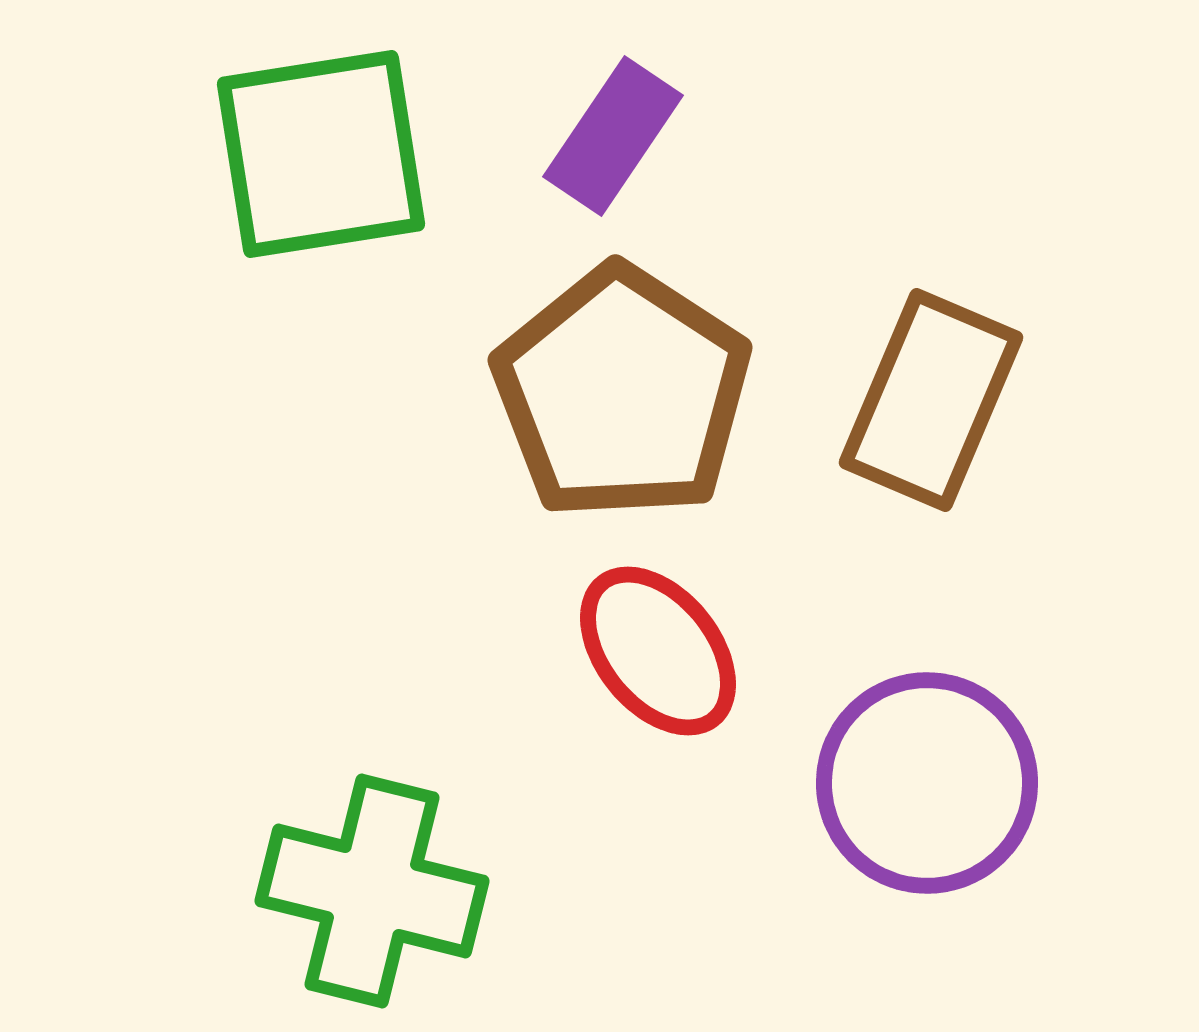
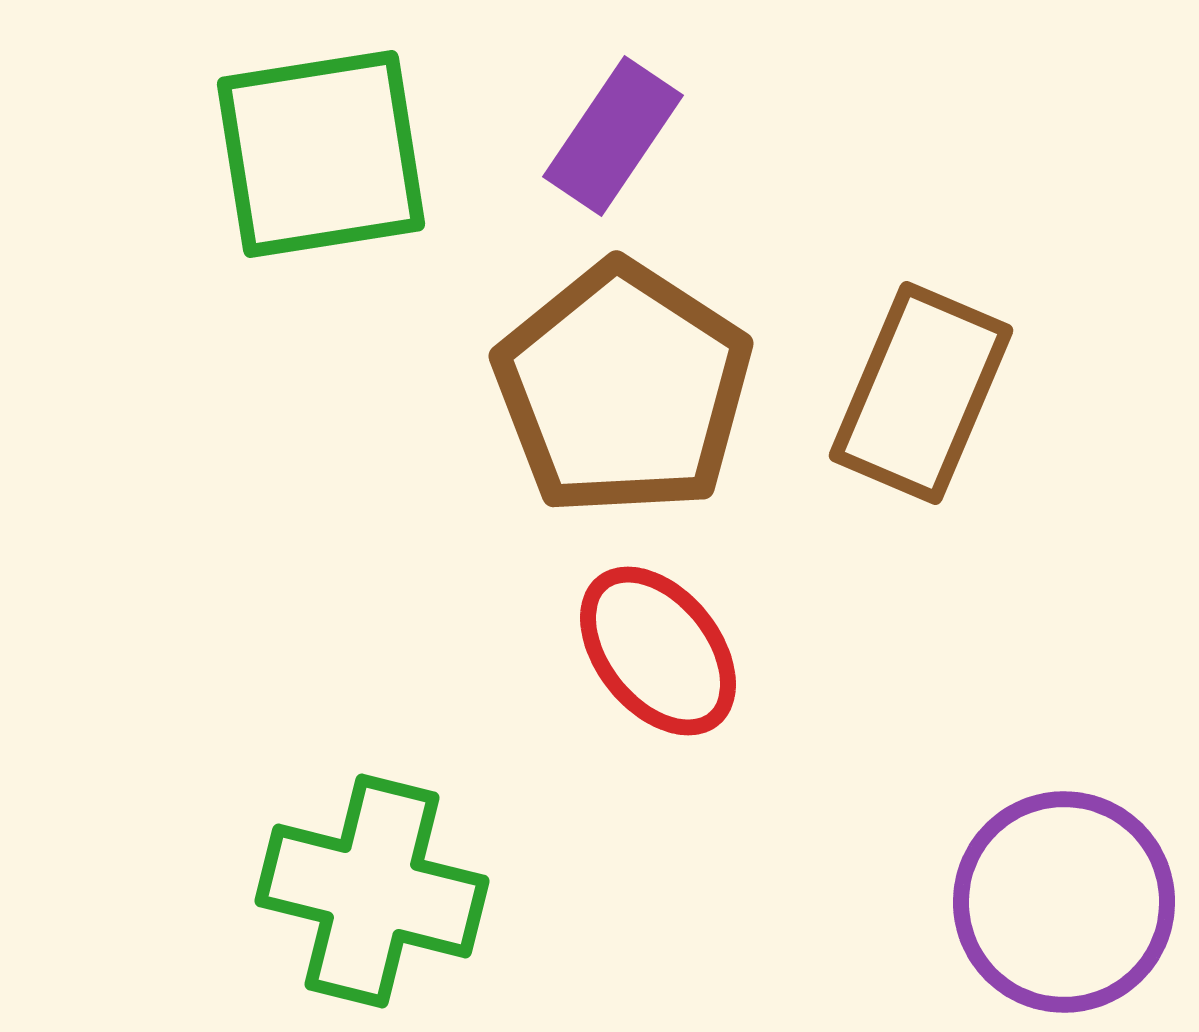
brown pentagon: moved 1 px right, 4 px up
brown rectangle: moved 10 px left, 7 px up
purple circle: moved 137 px right, 119 px down
